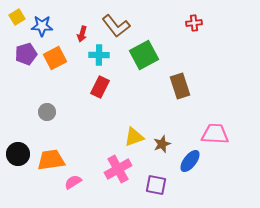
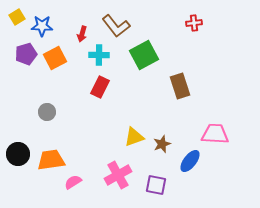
pink cross: moved 6 px down
